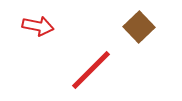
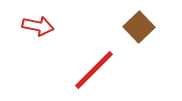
red line: moved 3 px right
